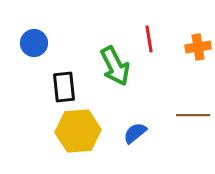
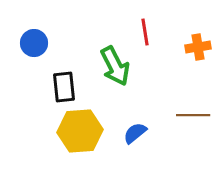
red line: moved 4 px left, 7 px up
yellow hexagon: moved 2 px right
